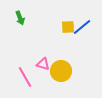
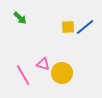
green arrow: rotated 24 degrees counterclockwise
blue line: moved 3 px right
yellow circle: moved 1 px right, 2 px down
pink line: moved 2 px left, 2 px up
